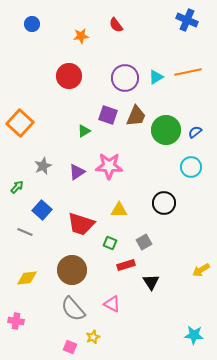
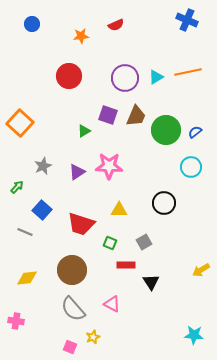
red semicircle: rotated 77 degrees counterclockwise
red rectangle: rotated 18 degrees clockwise
